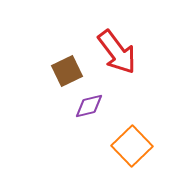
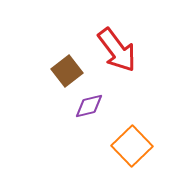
red arrow: moved 2 px up
brown square: rotated 12 degrees counterclockwise
